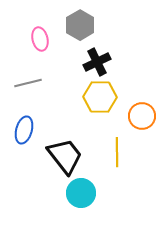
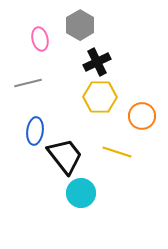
blue ellipse: moved 11 px right, 1 px down; rotated 8 degrees counterclockwise
yellow line: rotated 72 degrees counterclockwise
